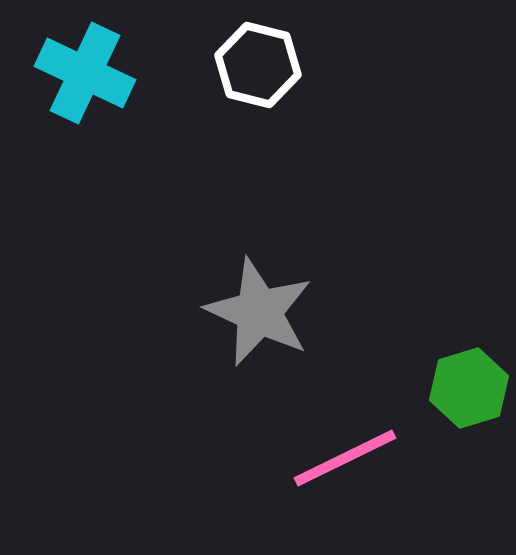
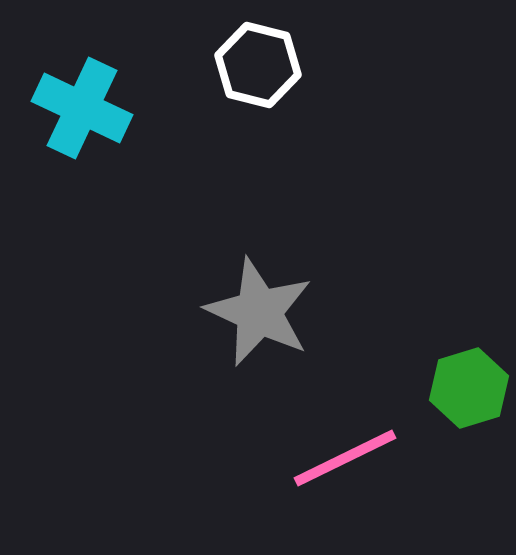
cyan cross: moved 3 px left, 35 px down
